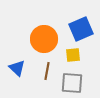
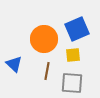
blue square: moved 4 px left
blue triangle: moved 3 px left, 4 px up
